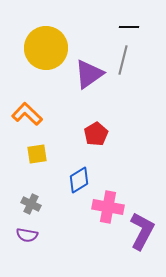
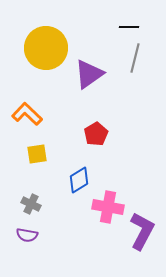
gray line: moved 12 px right, 2 px up
